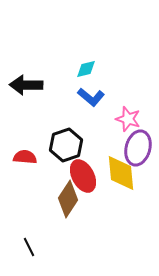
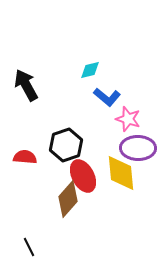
cyan diamond: moved 4 px right, 1 px down
black arrow: rotated 60 degrees clockwise
blue L-shape: moved 16 px right
purple ellipse: rotated 76 degrees clockwise
brown diamond: rotated 9 degrees clockwise
